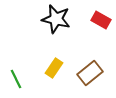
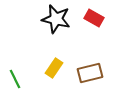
red rectangle: moved 7 px left, 2 px up
brown rectangle: rotated 25 degrees clockwise
green line: moved 1 px left
